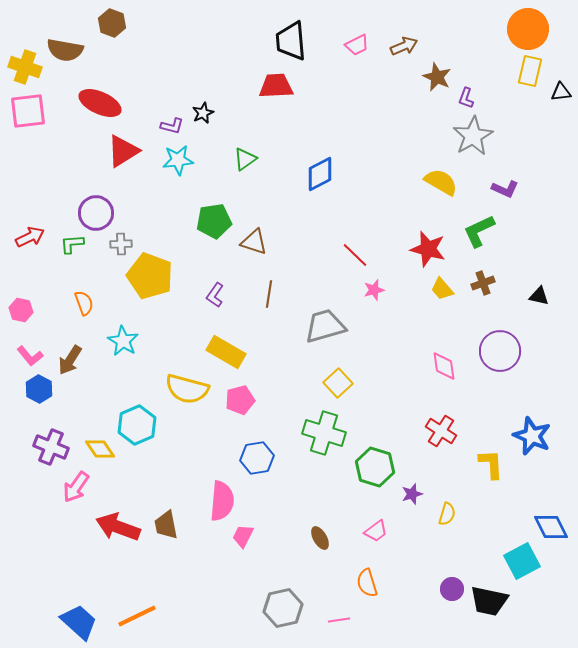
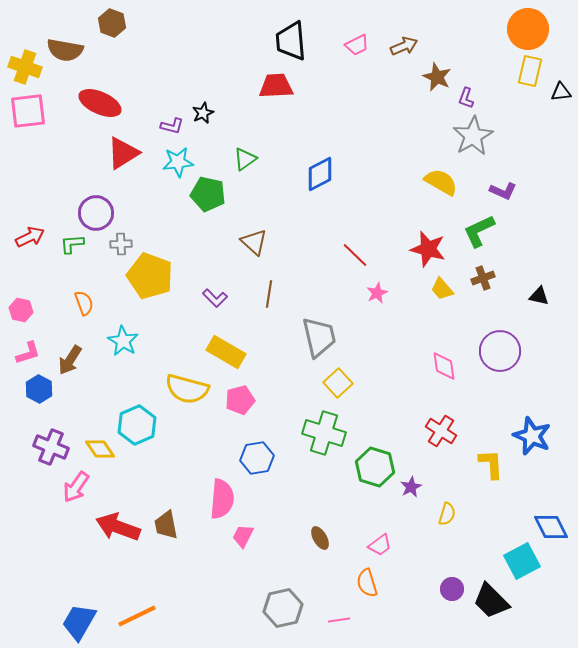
red triangle at (123, 151): moved 2 px down
cyan star at (178, 160): moved 2 px down
purple L-shape at (505, 189): moved 2 px left, 2 px down
green pentagon at (214, 221): moved 6 px left, 27 px up; rotated 20 degrees clockwise
brown triangle at (254, 242): rotated 24 degrees clockwise
brown cross at (483, 283): moved 5 px up
pink star at (374, 290): moved 3 px right, 3 px down; rotated 10 degrees counterclockwise
purple L-shape at (215, 295): moved 3 px down; rotated 80 degrees counterclockwise
gray trapezoid at (325, 326): moved 6 px left, 11 px down; rotated 93 degrees clockwise
pink L-shape at (30, 356): moved 2 px left, 3 px up; rotated 68 degrees counterclockwise
purple star at (412, 494): moved 1 px left, 7 px up; rotated 10 degrees counterclockwise
pink semicircle at (222, 501): moved 2 px up
pink trapezoid at (376, 531): moved 4 px right, 14 px down
black trapezoid at (489, 601): moved 2 px right; rotated 33 degrees clockwise
blue trapezoid at (79, 622): rotated 102 degrees counterclockwise
